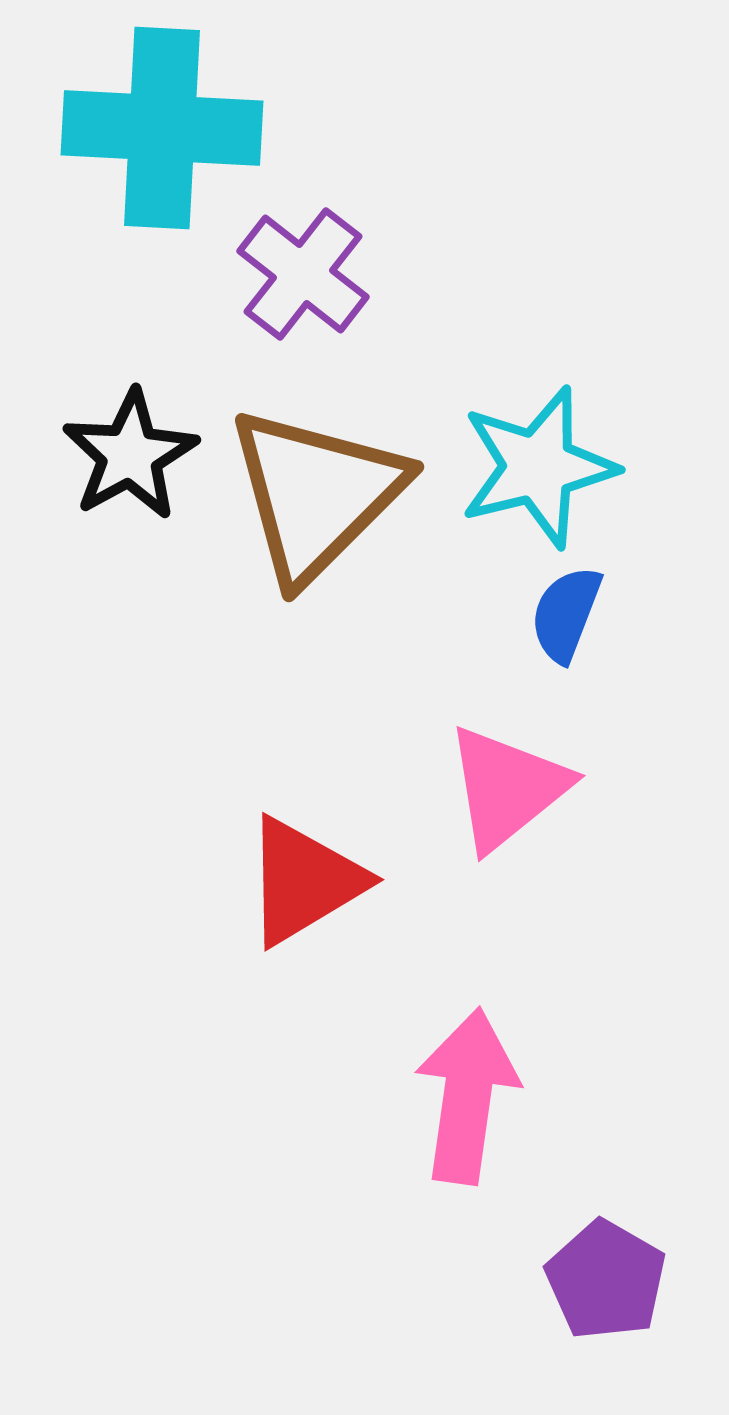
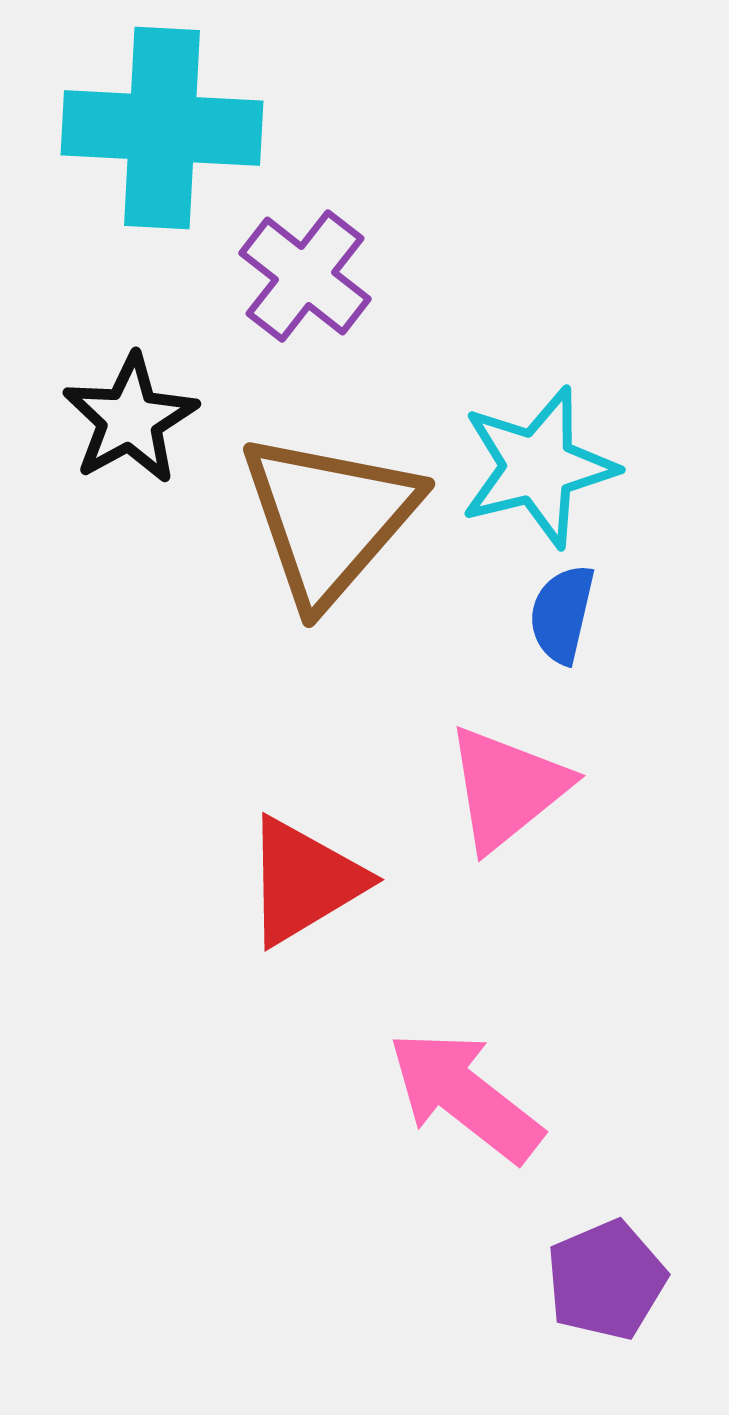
purple cross: moved 2 px right, 2 px down
black star: moved 36 px up
brown triangle: moved 13 px right, 24 px down; rotated 4 degrees counterclockwise
blue semicircle: moved 4 px left; rotated 8 degrees counterclockwise
pink arrow: moved 2 px left; rotated 60 degrees counterclockwise
purple pentagon: rotated 19 degrees clockwise
